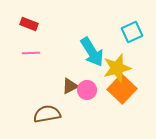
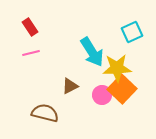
red rectangle: moved 1 px right, 3 px down; rotated 36 degrees clockwise
pink line: rotated 12 degrees counterclockwise
yellow star: rotated 12 degrees clockwise
pink circle: moved 15 px right, 5 px down
brown semicircle: moved 2 px left, 1 px up; rotated 24 degrees clockwise
